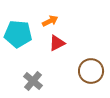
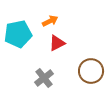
cyan pentagon: rotated 16 degrees counterclockwise
gray cross: moved 11 px right, 3 px up; rotated 12 degrees clockwise
